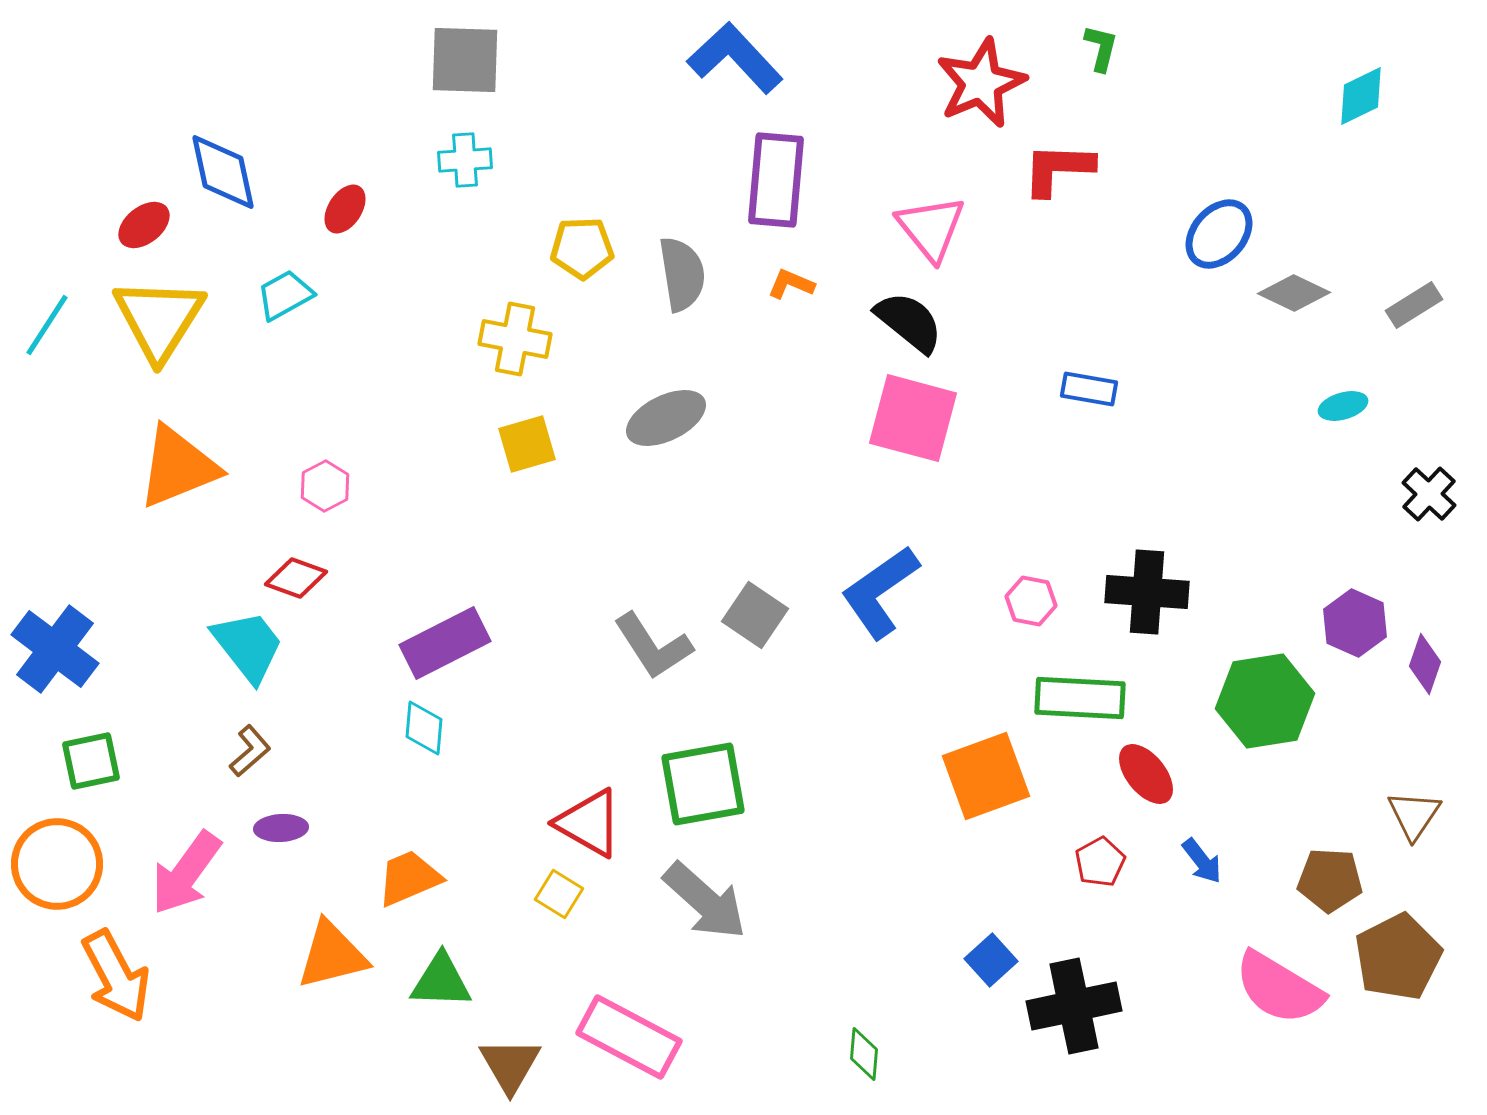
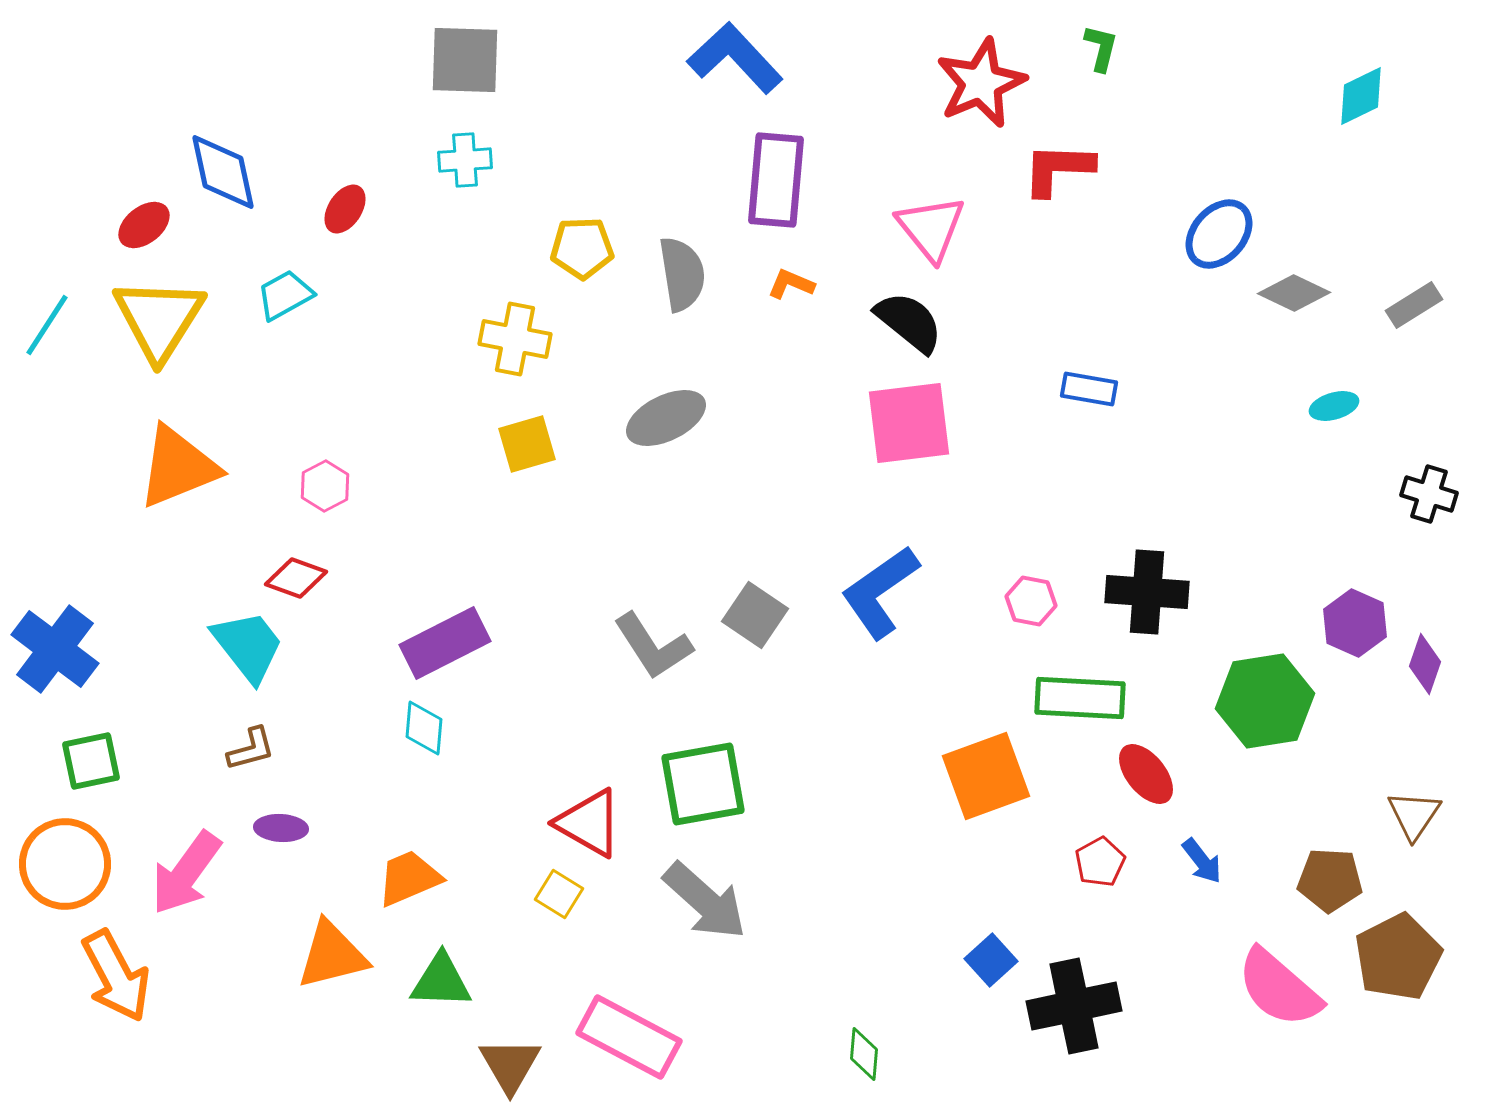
cyan ellipse at (1343, 406): moved 9 px left
pink square at (913, 418): moved 4 px left, 5 px down; rotated 22 degrees counterclockwise
black cross at (1429, 494): rotated 26 degrees counterclockwise
brown L-shape at (250, 751): moved 1 px right, 2 px up; rotated 26 degrees clockwise
purple ellipse at (281, 828): rotated 6 degrees clockwise
orange circle at (57, 864): moved 8 px right
pink semicircle at (1279, 988): rotated 10 degrees clockwise
